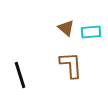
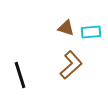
brown triangle: rotated 24 degrees counterclockwise
brown L-shape: rotated 52 degrees clockwise
